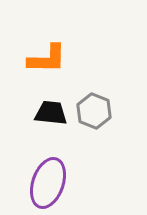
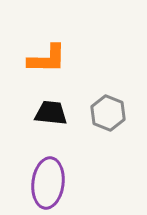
gray hexagon: moved 14 px right, 2 px down
purple ellipse: rotated 12 degrees counterclockwise
